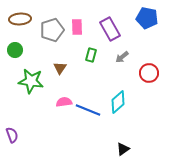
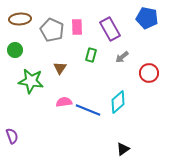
gray pentagon: rotated 30 degrees counterclockwise
purple semicircle: moved 1 px down
